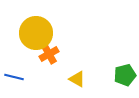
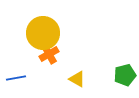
yellow circle: moved 7 px right
blue line: moved 2 px right, 1 px down; rotated 24 degrees counterclockwise
